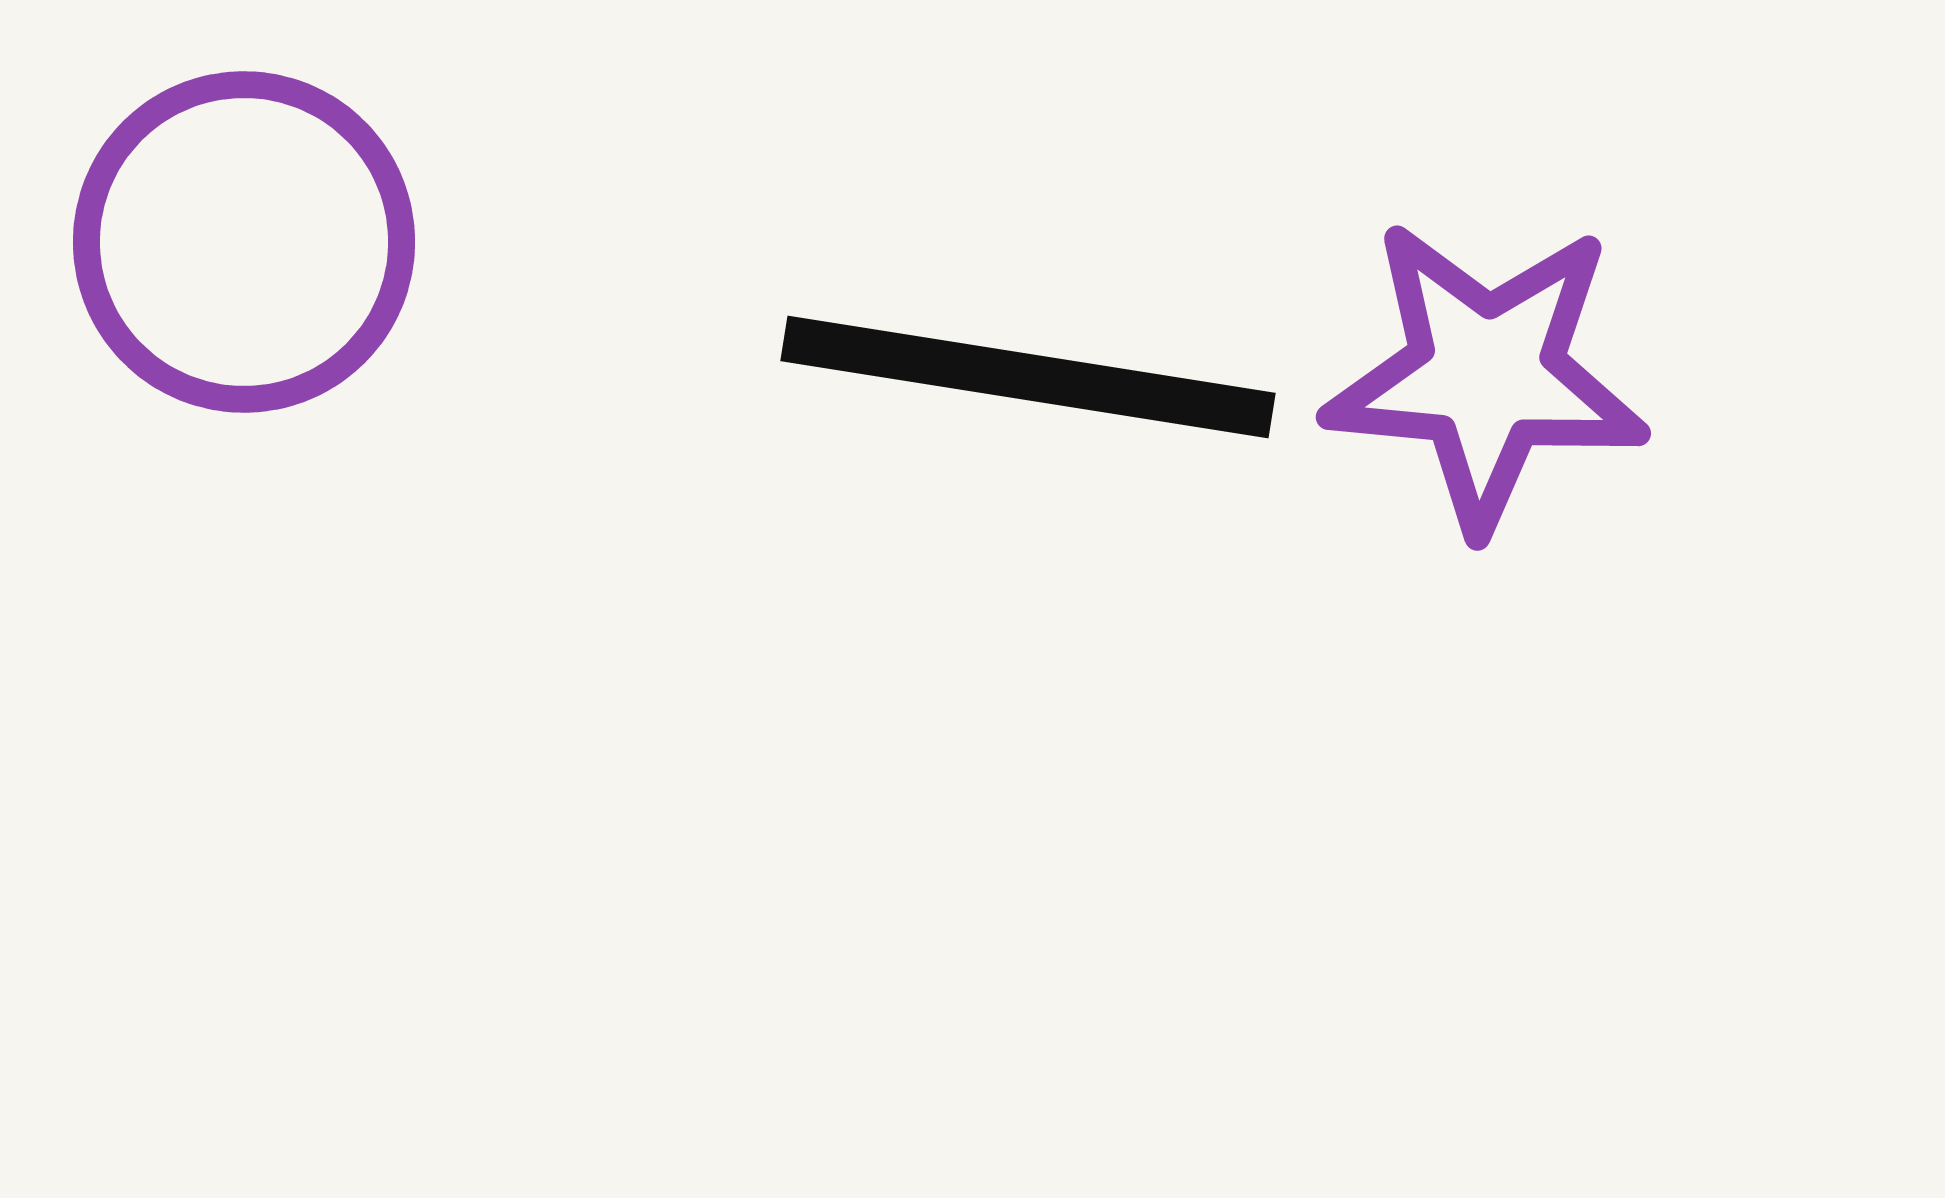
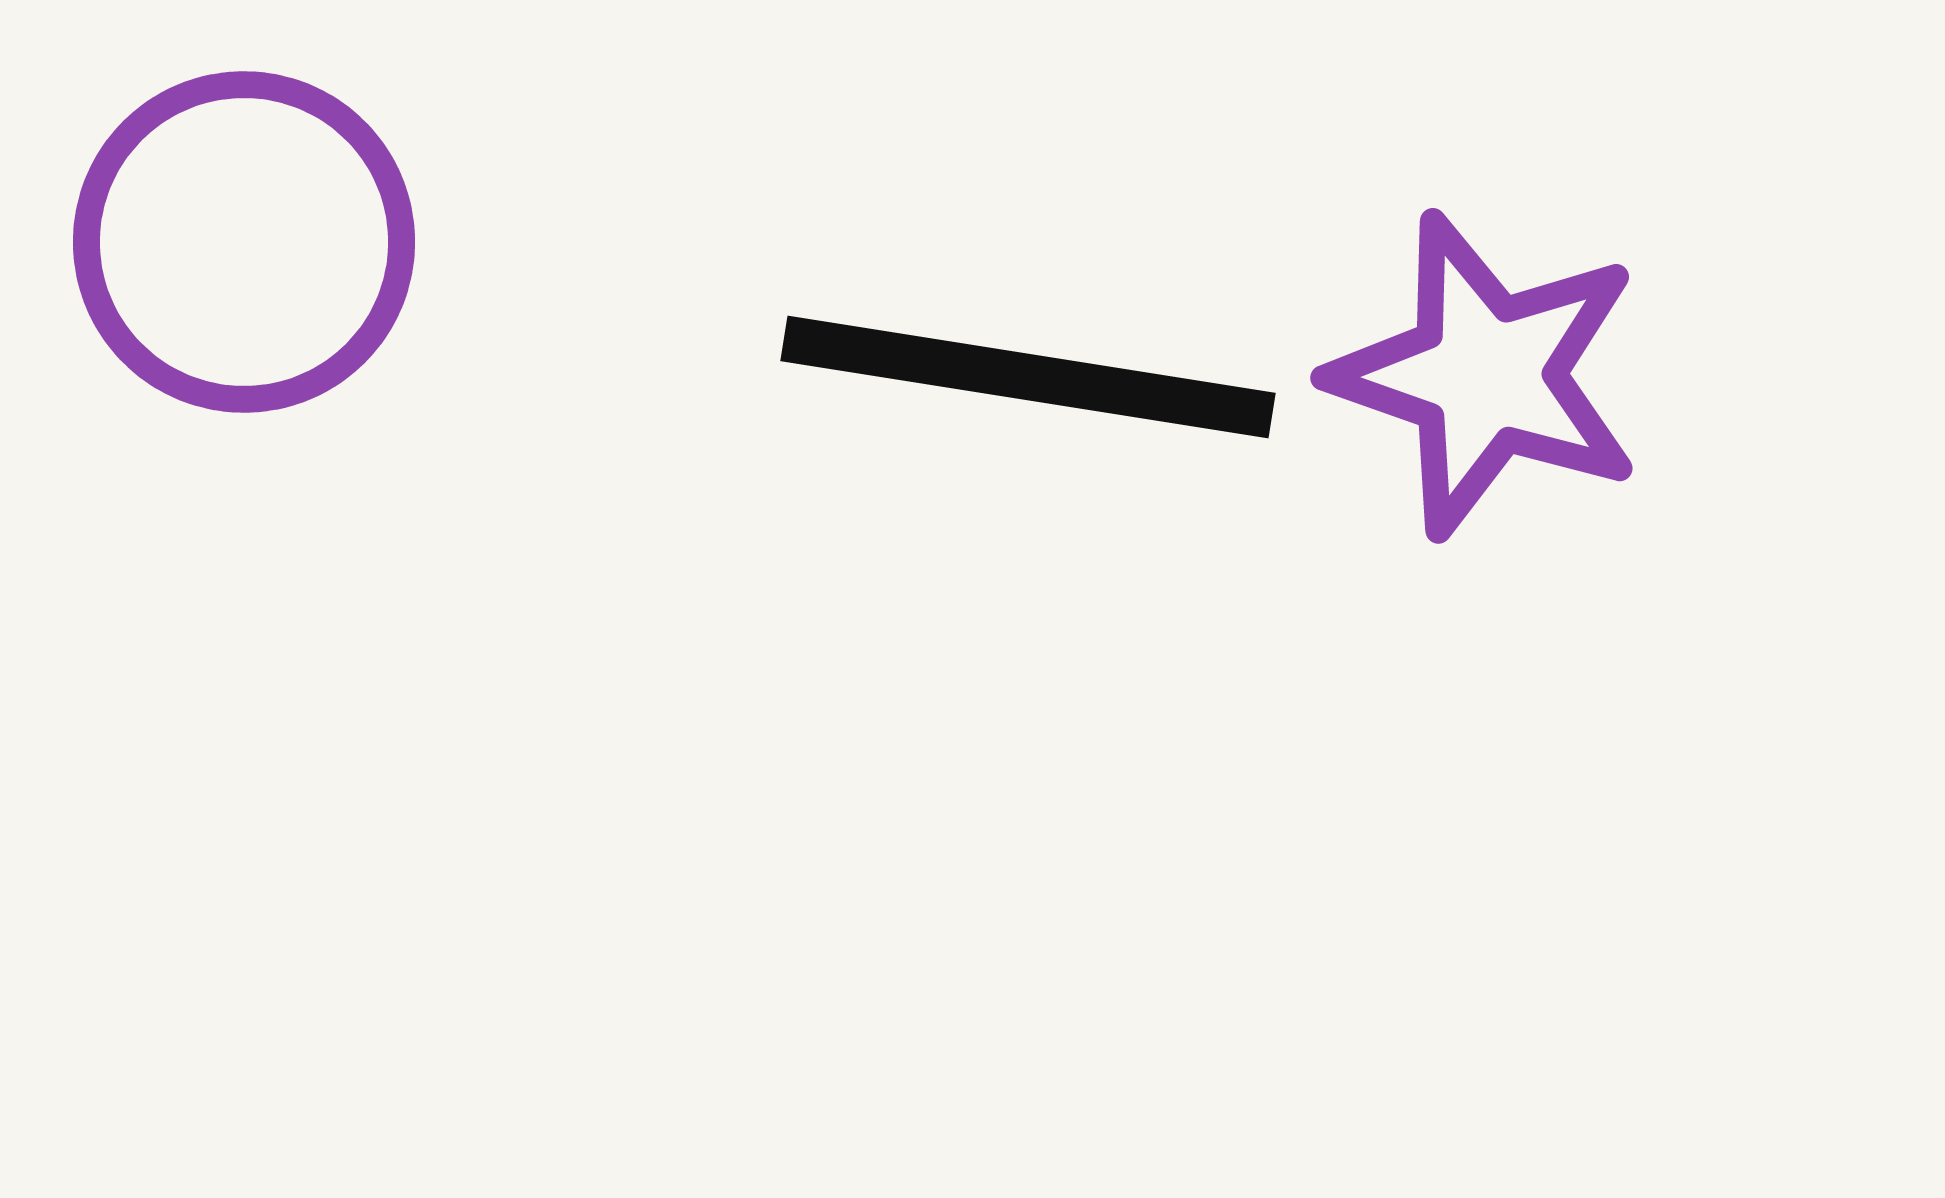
purple star: rotated 14 degrees clockwise
